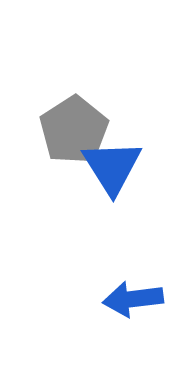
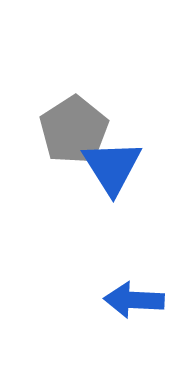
blue arrow: moved 1 px right, 1 px down; rotated 10 degrees clockwise
